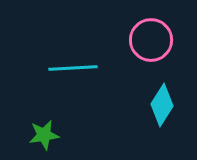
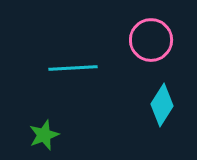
green star: rotated 12 degrees counterclockwise
